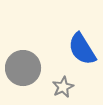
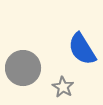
gray star: rotated 15 degrees counterclockwise
